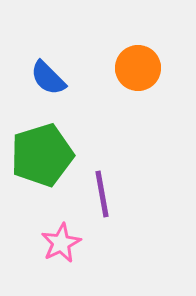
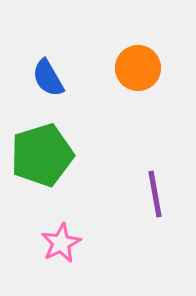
blue semicircle: rotated 15 degrees clockwise
purple line: moved 53 px right
